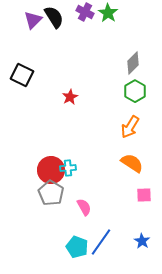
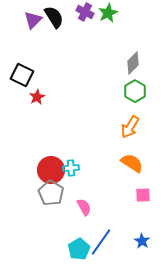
green star: rotated 12 degrees clockwise
red star: moved 33 px left
cyan cross: moved 3 px right
pink square: moved 1 px left
cyan pentagon: moved 2 px right, 2 px down; rotated 20 degrees clockwise
